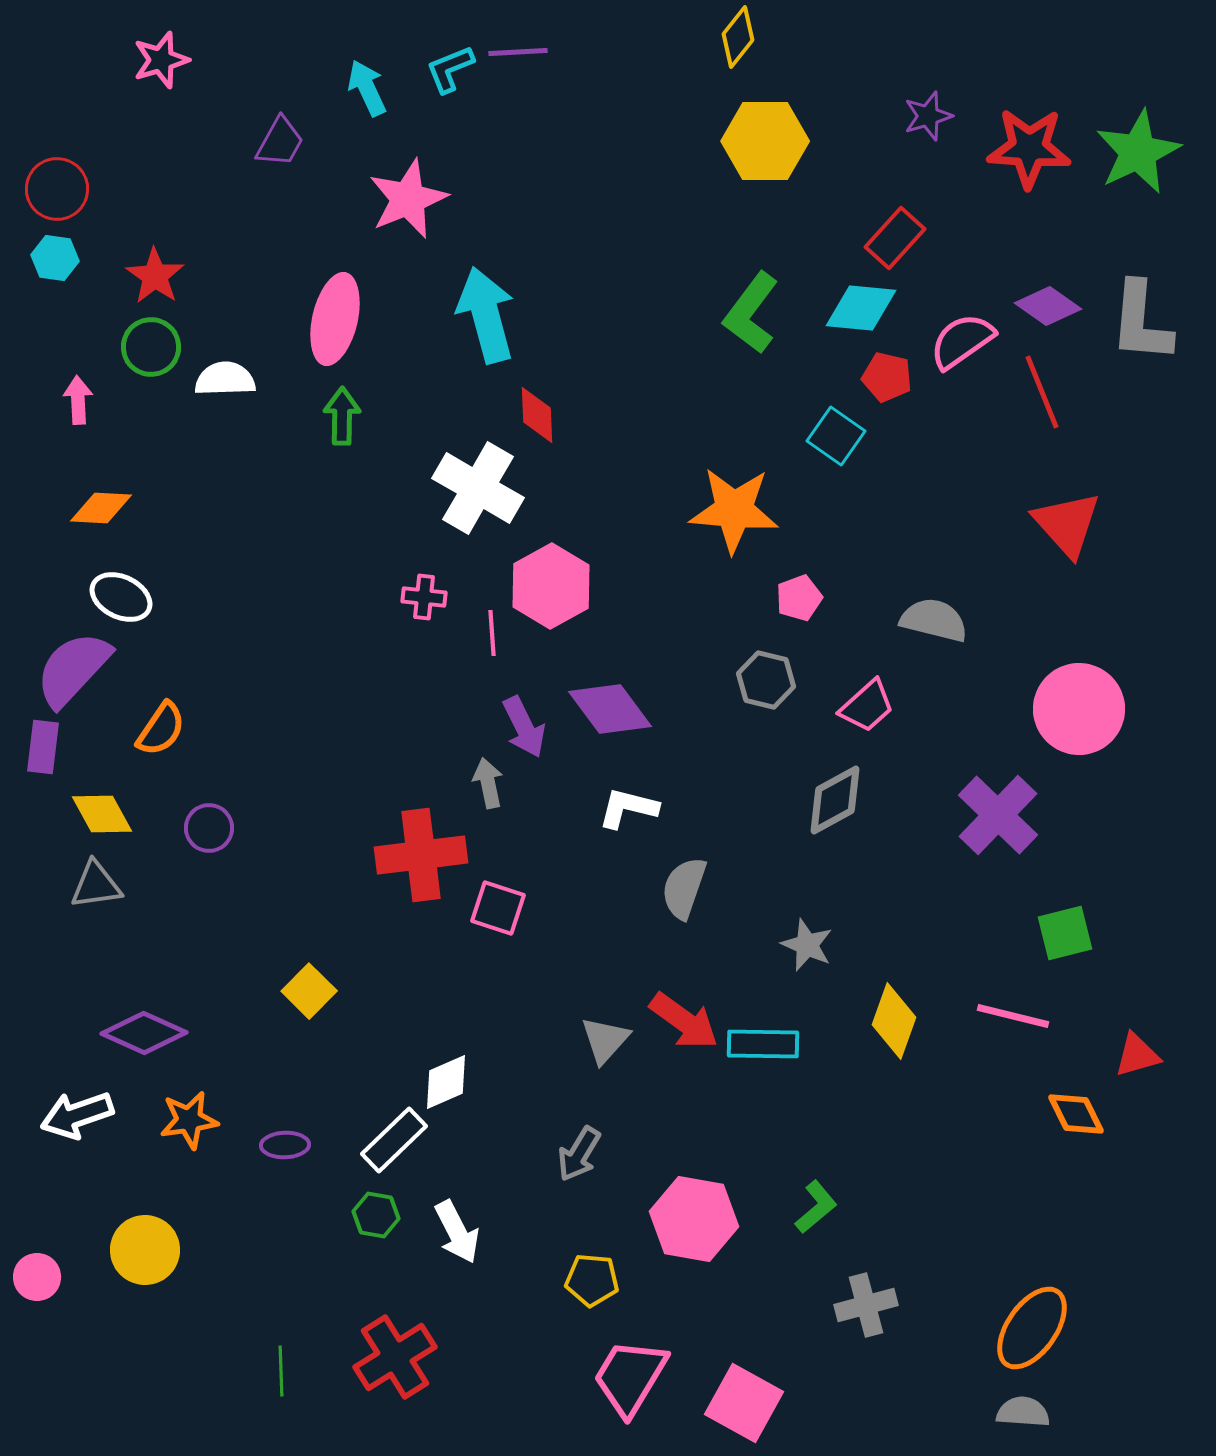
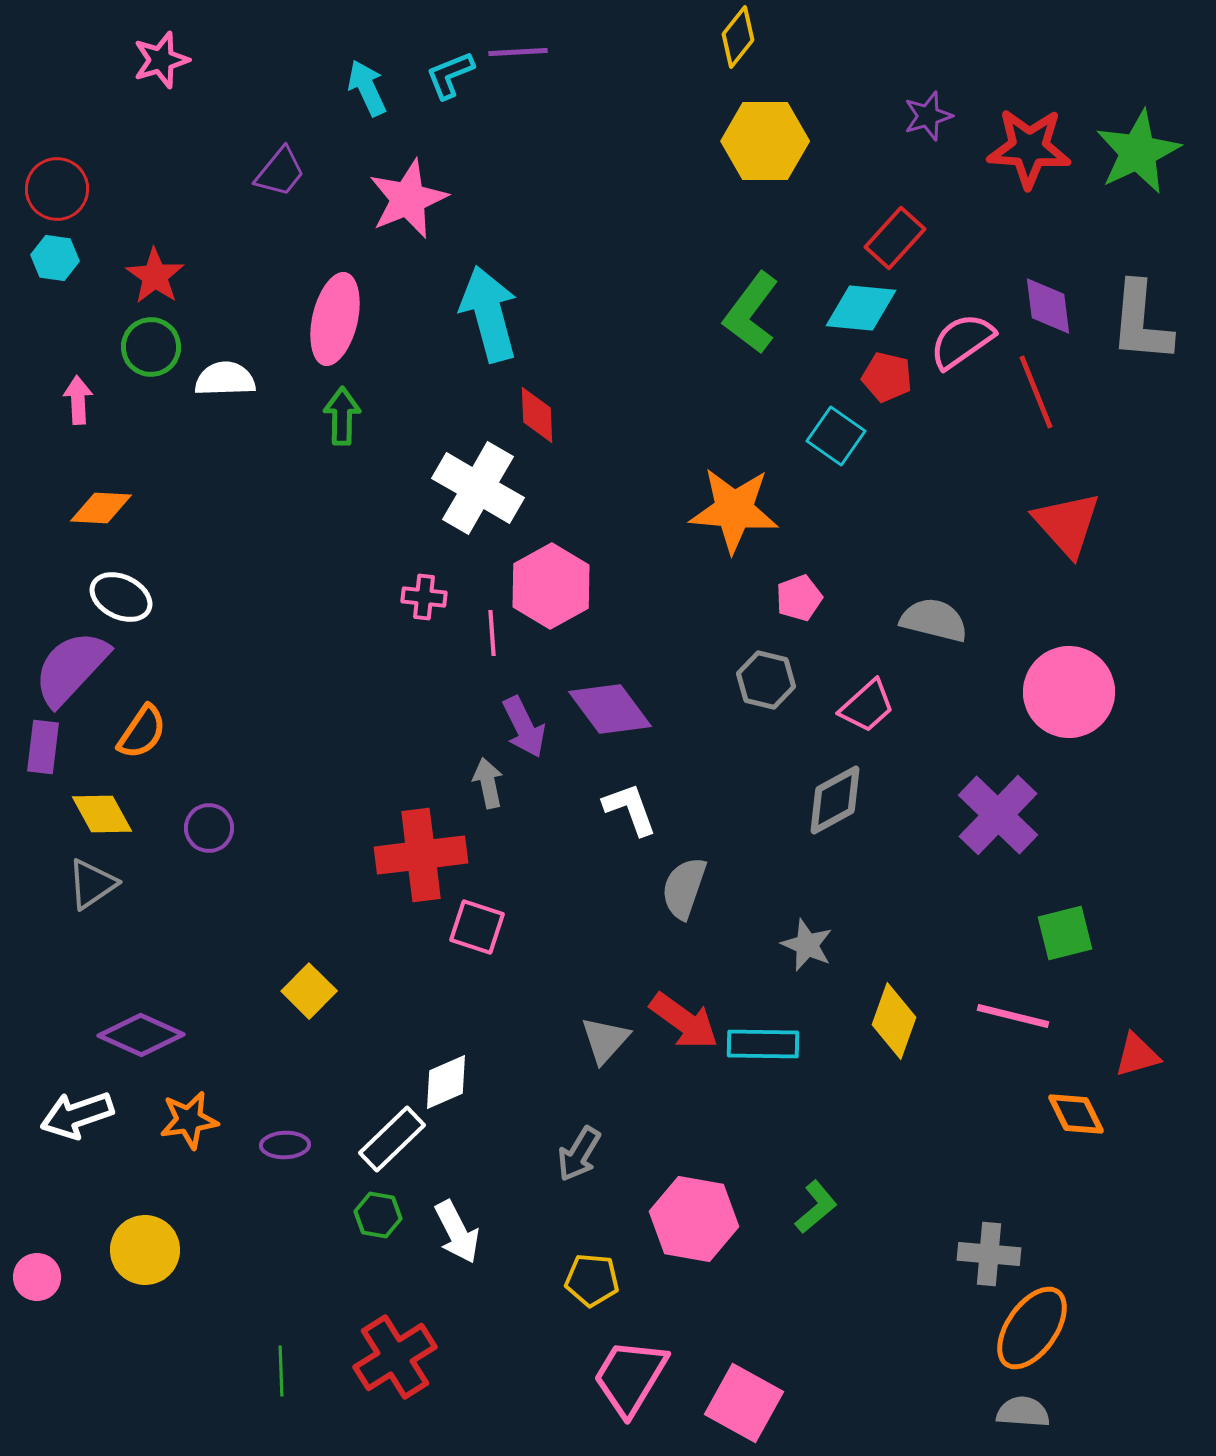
cyan L-shape at (450, 69): moved 6 px down
purple trapezoid at (280, 142): moved 30 px down; rotated 10 degrees clockwise
purple diamond at (1048, 306): rotated 48 degrees clockwise
cyan arrow at (486, 315): moved 3 px right, 1 px up
red line at (1042, 392): moved 6 px left
purple semicircle at (73, 669): moved 2 px left, 1 px up
pink circle at (1079, 709): moved 10 px left, 17 px up
orange semicircle at (161, 729): moved 19 px left, 3 px down
white L-shape at (628, 808): moved 2 px right, 1 px down; rotated 56 degrees clockwise
gray triangle at (96, 885): moved 4 px left, 1 px up; rotated 26 degrees counterclockwise
pink square at (498, 908): moved 21 px left, 19 px down
purple diamond at (144, 1033): moved 3 px left, 2 px down
white rectangle at (394, 1140): moved 2 px left, 1 px up
green hexagon at (376, 1215): moved 2 px right
gray cross at (866, 1305): moved 123 px right, 51 px up; rotated 20 degrees clockwise
